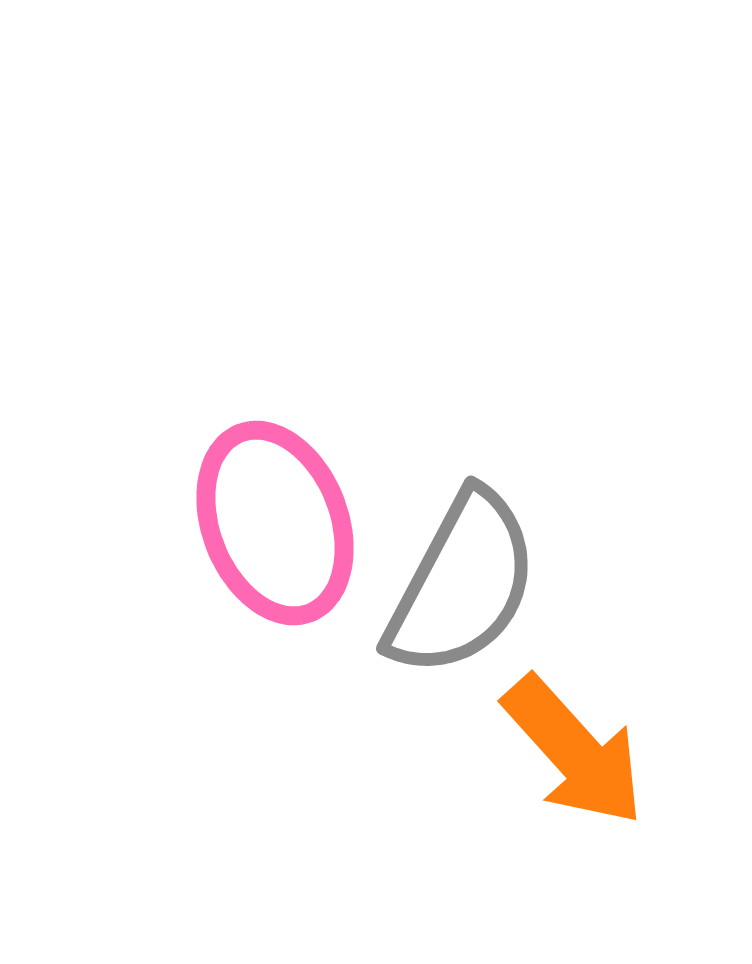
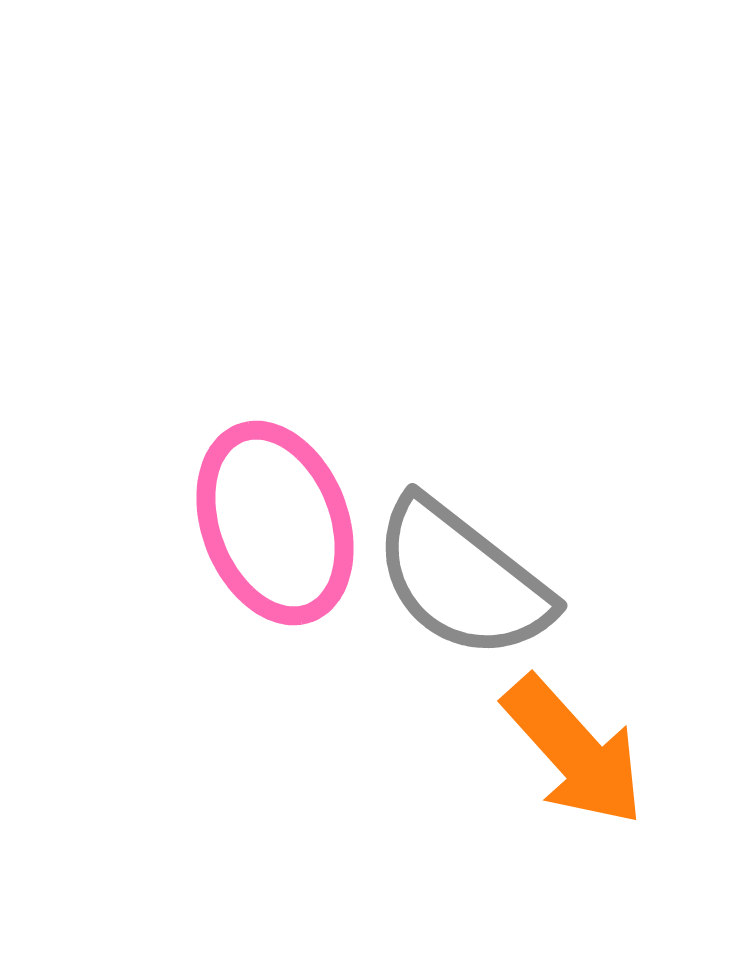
gray semicircle: moved 5 px up; rotated 100 degrees clockwise
